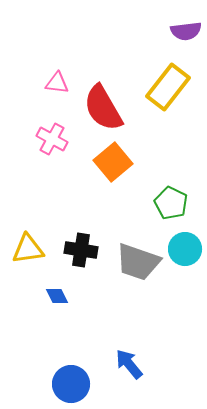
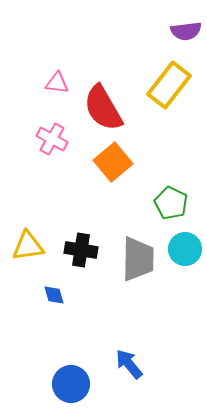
yellow rectangle: moved 1 px right, 2 px up
yellow triangle: moved 3 px up
gray trapezoid: moved 3 px up; rotated 108 degrees counterclockwise
blue diamond: moved 3 px left, 1 px up; rotated 10 degrees clockwise
